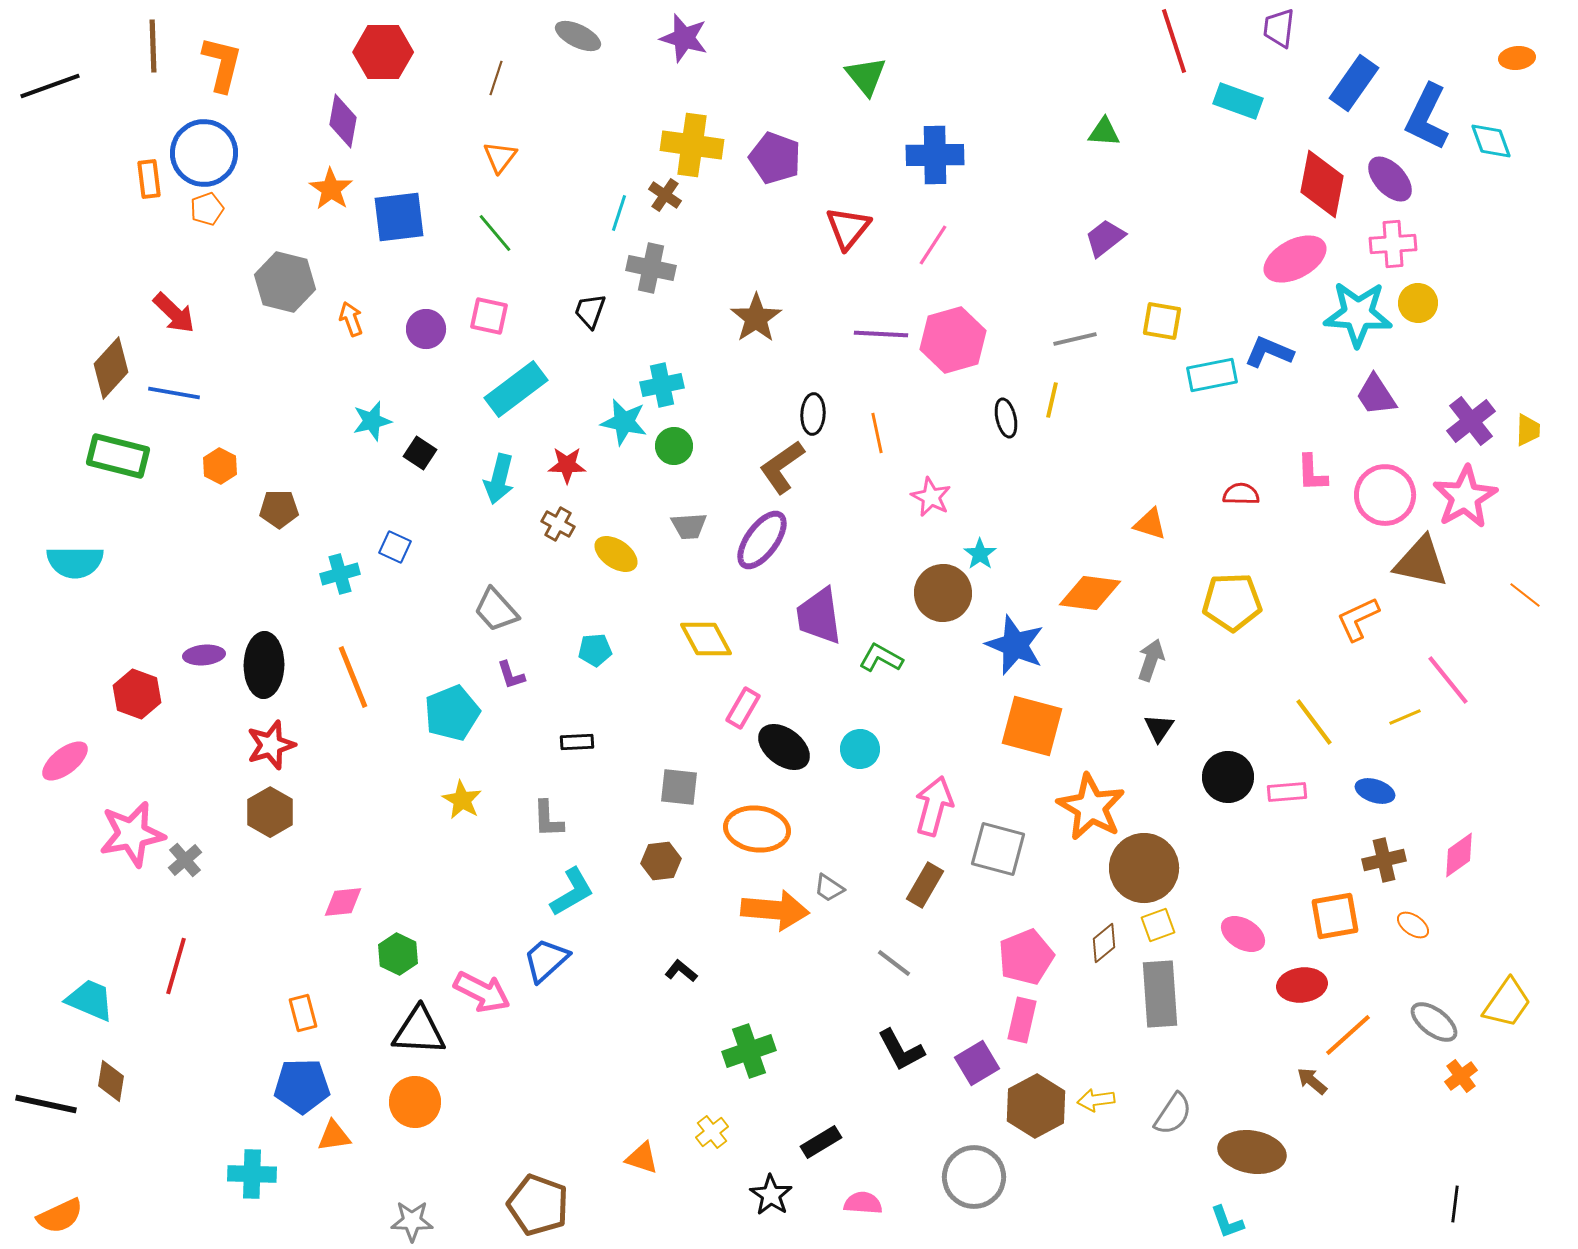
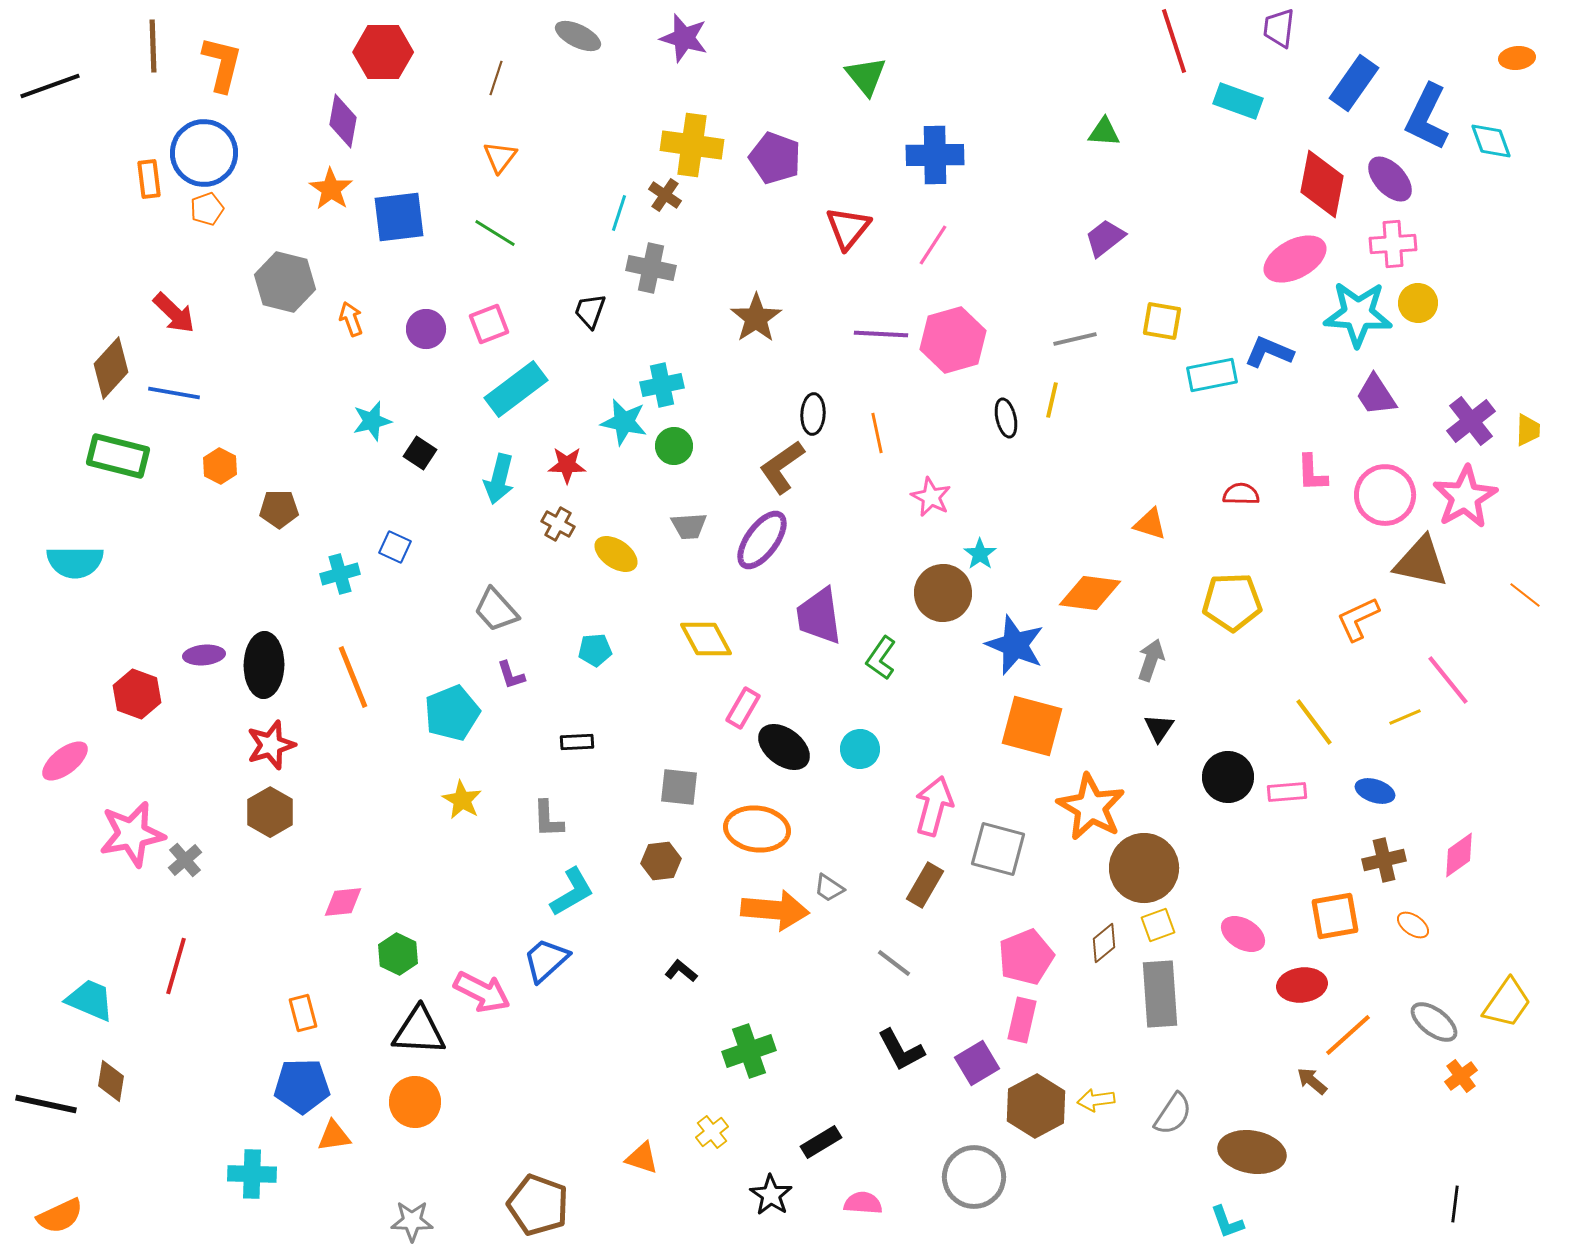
green line at (495, 233): rotated 18 degrees counterclockwise
pink square at (489, 316): moved 8 px down; rotated 33 degrees counterclockwise
green L-shape at (881, 658): rotated 84 degrees counterclockwise
